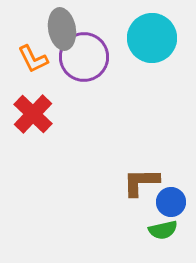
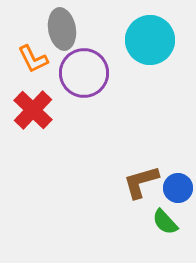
cyan circle: moved 2 px left, 2 px down
purple circle: moved 16 px down
red cross: moved 4 px up
brown L-shape: rotated 15 degrees counterclockwise
blue circle: moved 7 px right, 14 px up
green semicircle: moved 2 px right, 8 px up; rotated 60 degrees clockwise
